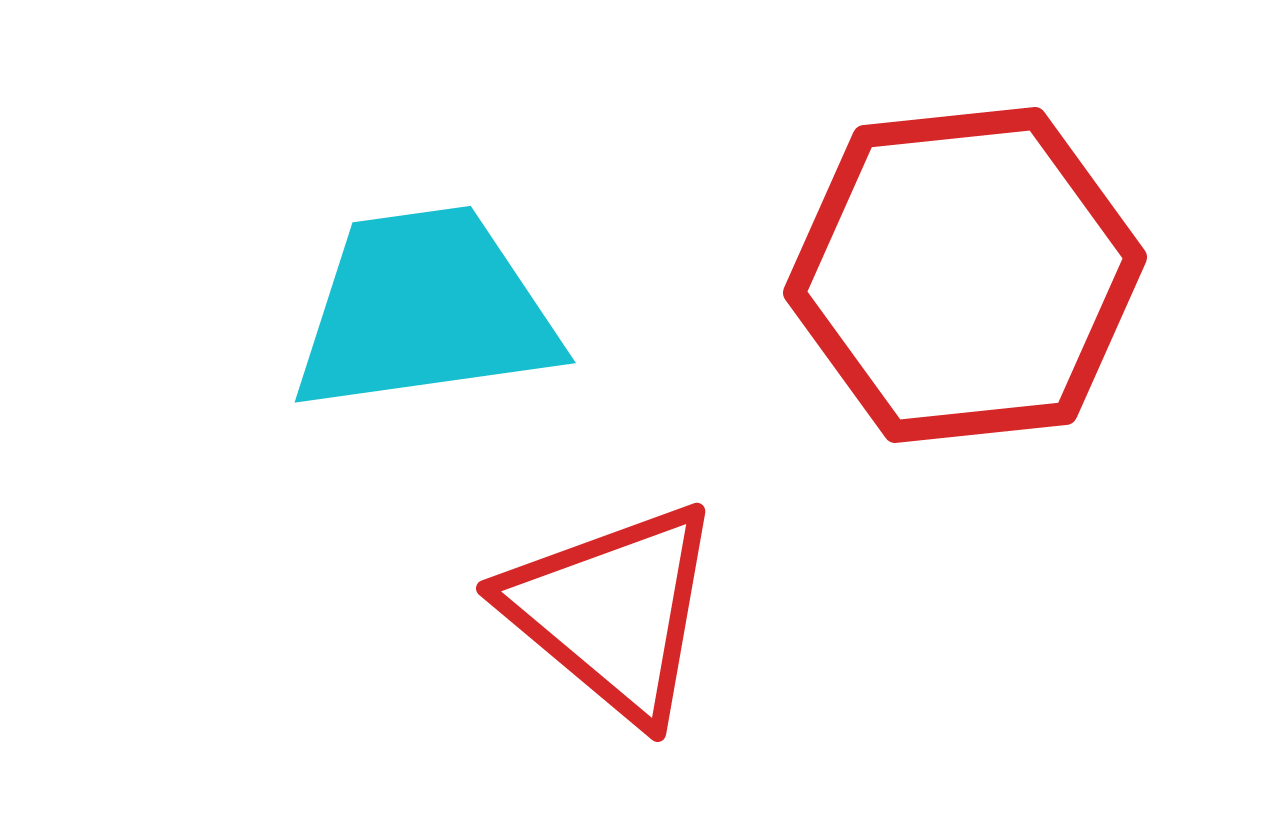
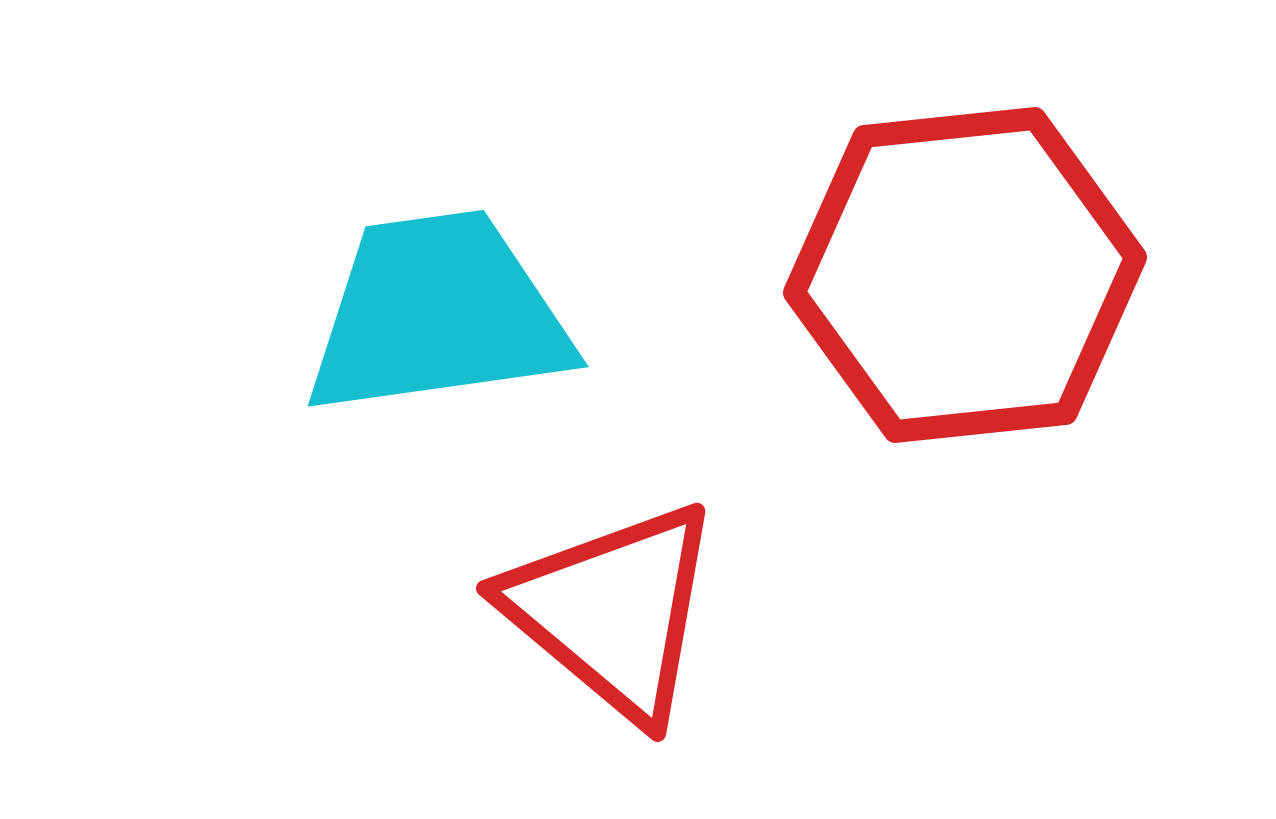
cyan trapezoid: moved 13 px right, 4 px down
